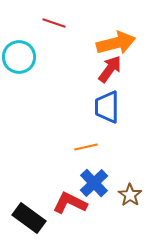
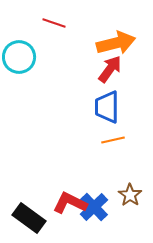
orange line: moved 27 px right, 7 px up
blue cross: moved 24 px down
